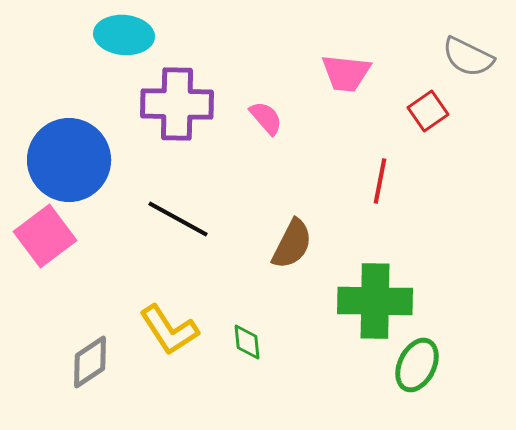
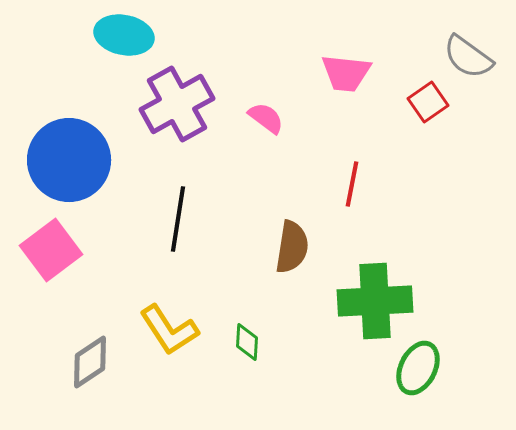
cyan ellipse: rotated 6 degrees clockwise
gray semicircle: rotated 10 degrees clockwise
purple cross: rotated 30 degrees counterclockwise
red square: moved 9 px up
pink semicircle: rotated 12 degrees counterclockwise
red line: moved 28 px left, 3 px down
black line: rotated 70 degrees clockwise
pink square: moved 6 px right, 14 px down
brown semicircle: moved 3 px down; rotated 18 degrees counterclockwise
green cross: rotated 4 degrees counterclockwise
green diamond: rotated 9 degrees clockwise
green ellipse: moved 1 px right, 3 px down
